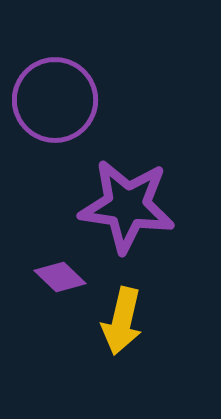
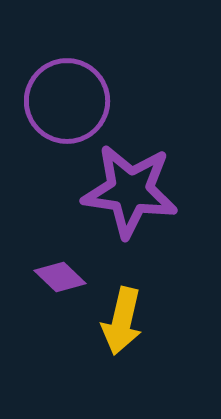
purple circle: moved 12 px right, 1 px down
purple star: moved 3 px right, 15 px up
